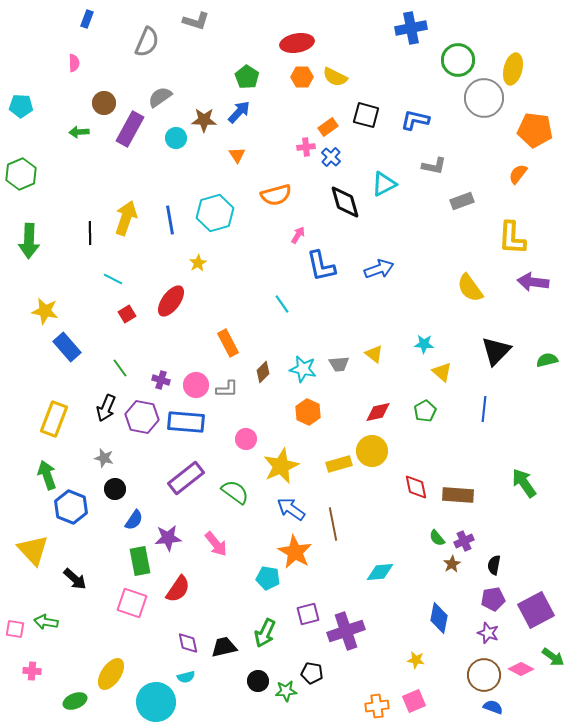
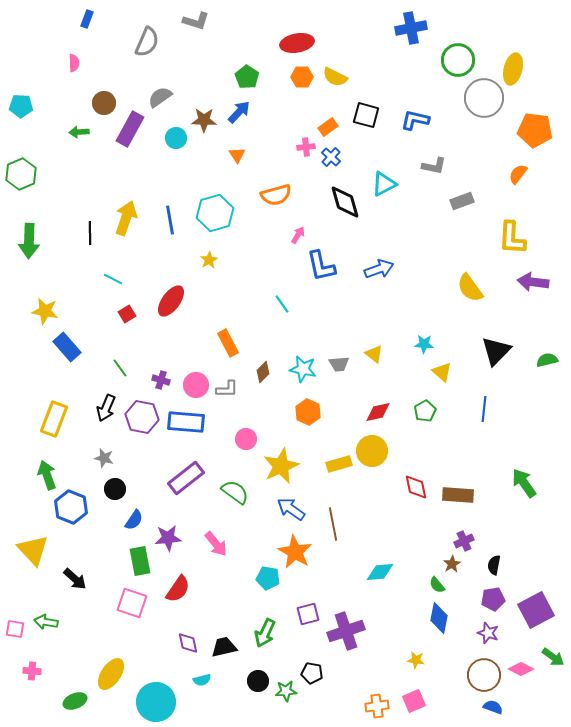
yellow star at (198, 263): moved 11 px right, 3 px up
green semicircle at (437, 538): moved 47 px down
cyan semicircle at (186, 677): moved 16 px right, 3 px down
